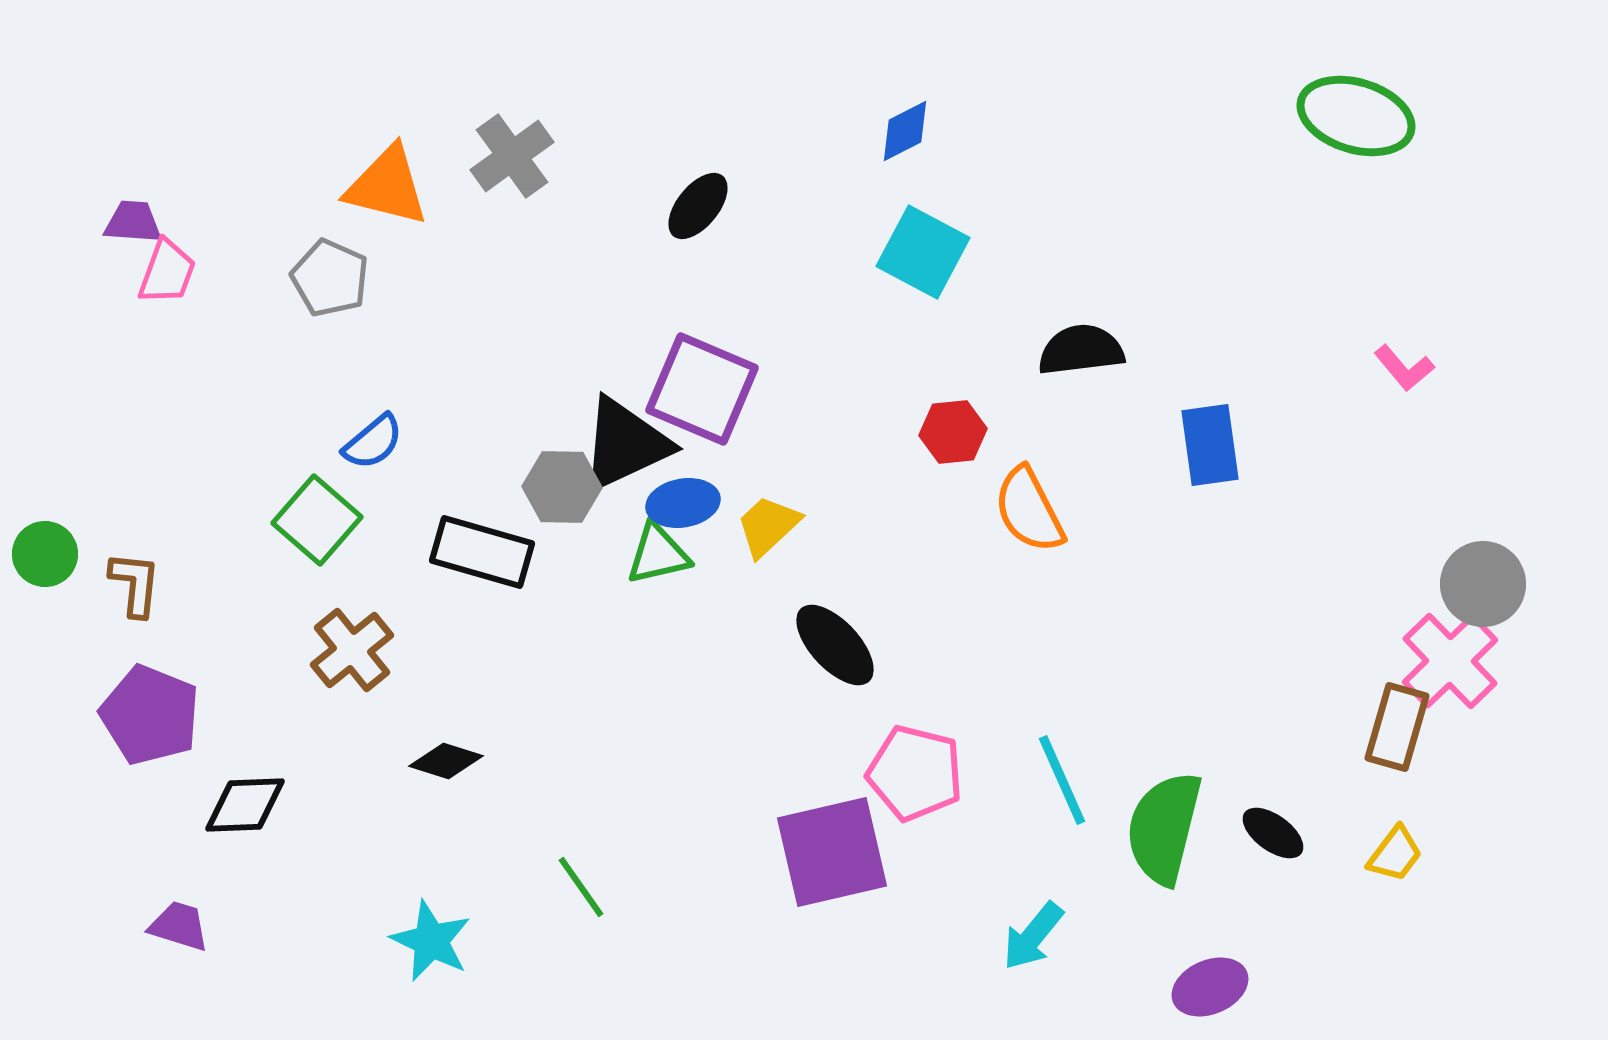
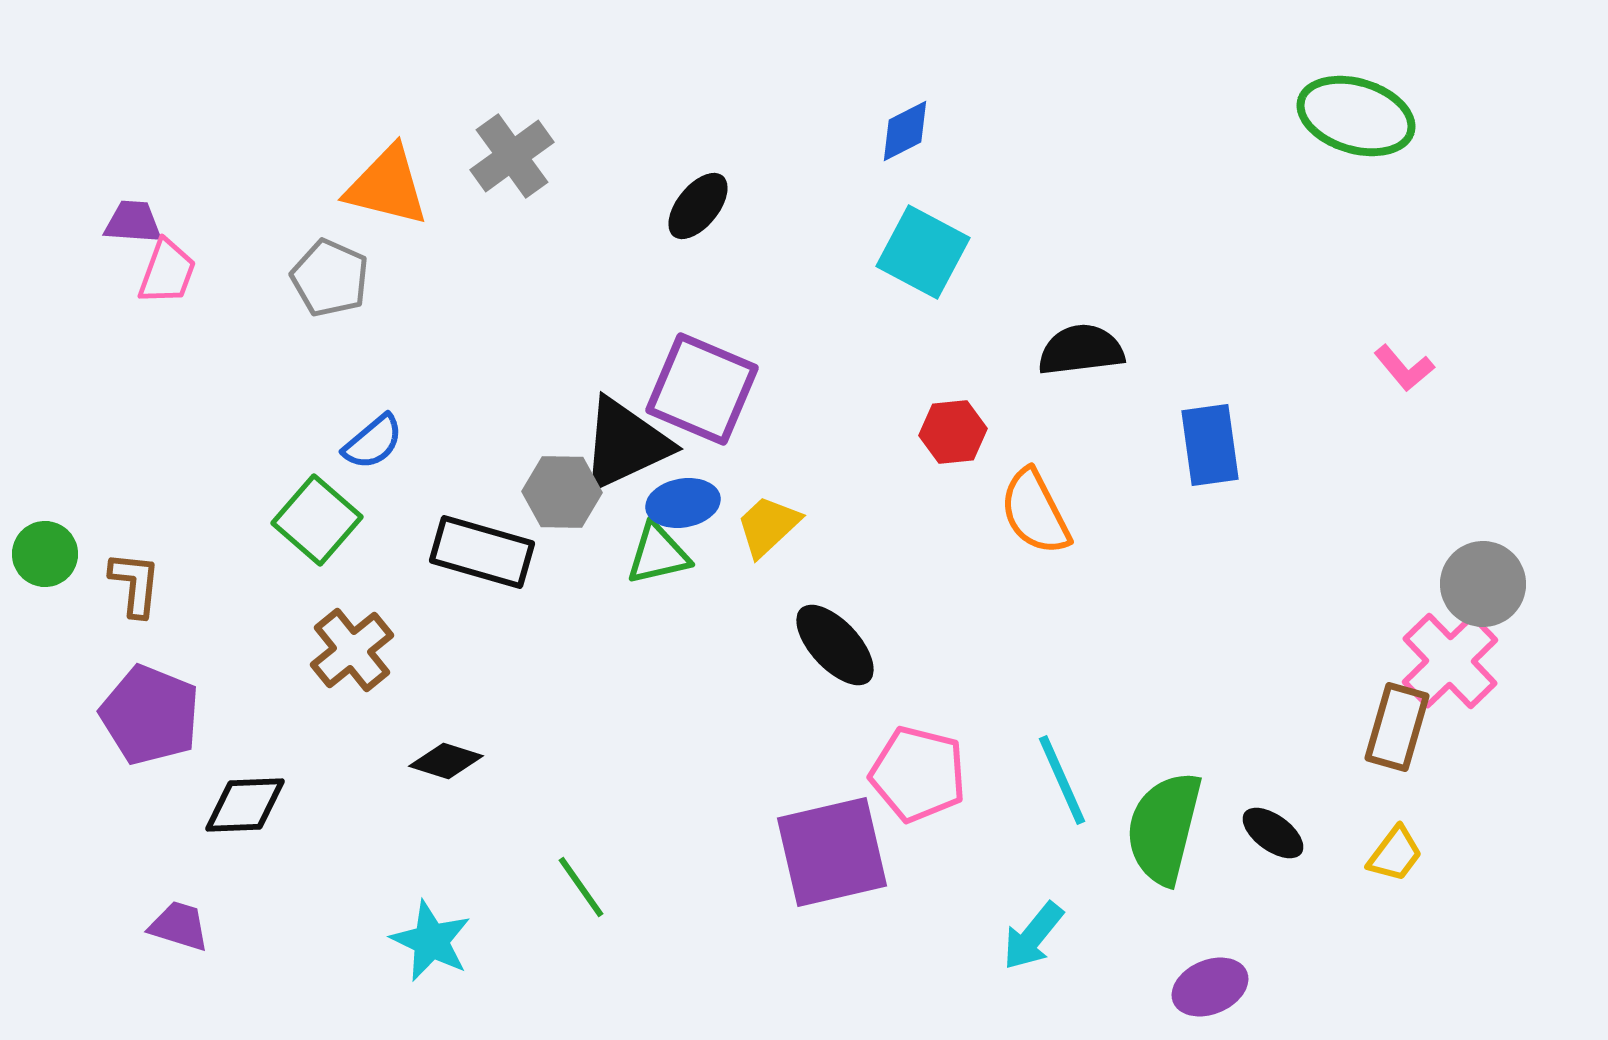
gray hexagon at (562, 487): moved 5 px down
orange semicircle at (1029, 510): moved 6 px right, 2 px down
pink pentagon at (915, 773): moved 3 px right, 1 px down
